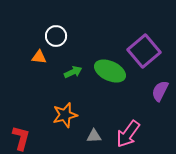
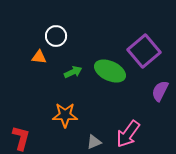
orange star: rotated 15 degrees clockwise
gray triangle: moved 6 px down; rotated 21 degrees counterclockwise
